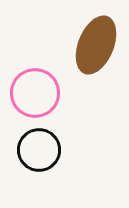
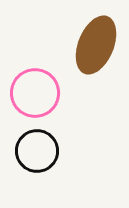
black circle: moved 2 px left, 1 px down
